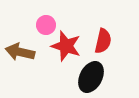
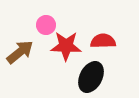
red semicircle: rotated 105 degrees counterclockwise
red star: rotated 16 degrees counterclockwise
brown arrow: rotated 128 degrees clockwise
